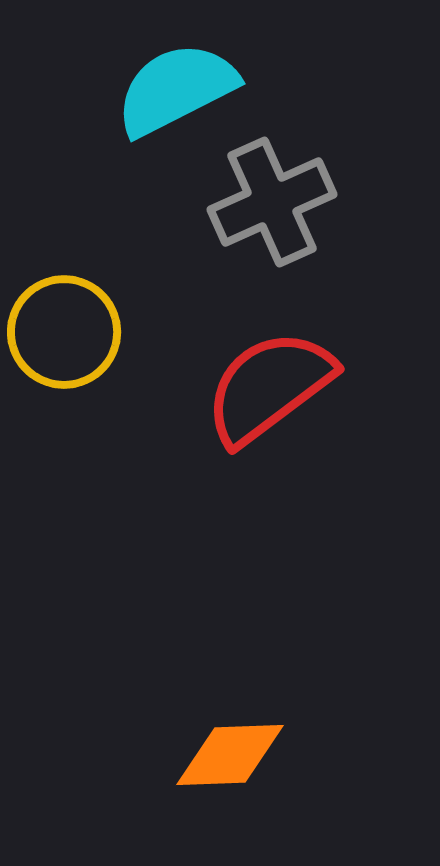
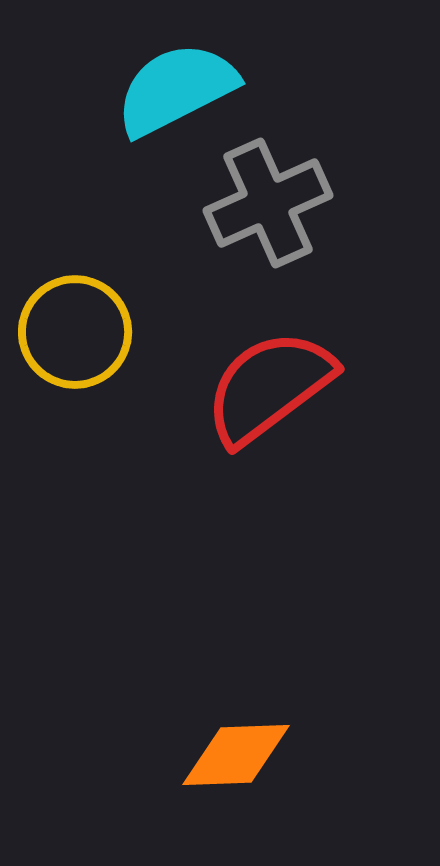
gray cross: moved 4 px left, 1 px down
yellow circle: moved 11 px right
orange diamond: moved 6 px right
